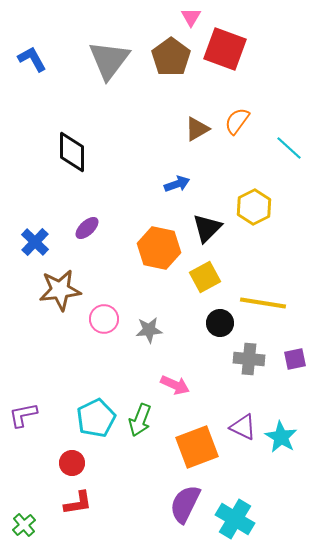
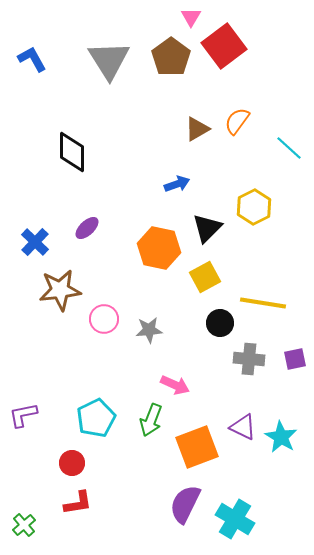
red square: moved 1 px left, 3 px up; rotated 33 degrees clockwise
gray triangle: rotated 9 degrees counterclockwise
green arrow: moved 11 px right
